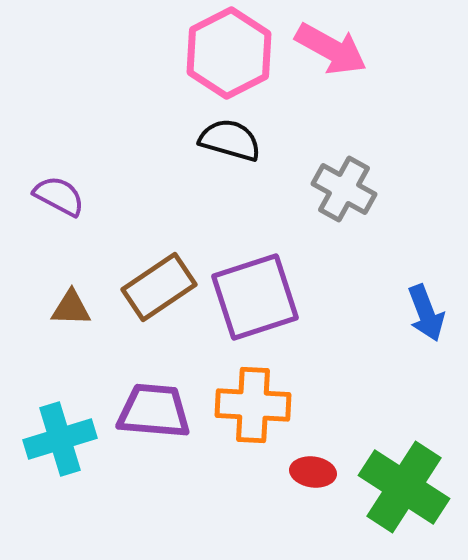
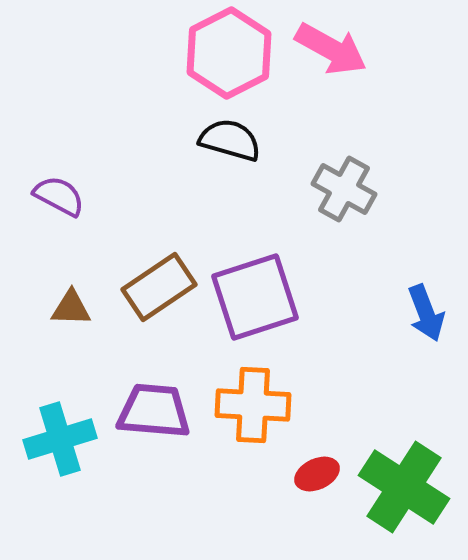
red ellipse: moved 4 px right, 2 px down; rotated 33 degrees counterclockwise
